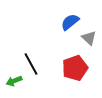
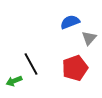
blue semicircle: rotated 18 degrees clockwise
gray triangle: rotated 28 degrees clockwise
